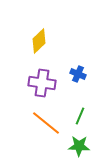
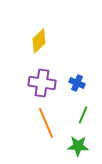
blue cross: moved 1 px left, 9 px down
green line: moved 3 px right, 1 px up
orange line: rotated 28 degrees clockwise
green star: moved 1 px left
